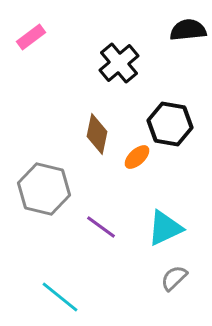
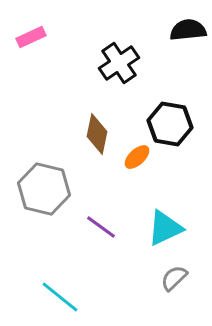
pink rectangle: rotated 12 degrees clockwise
black cross: rotated 6 degrees clockwise
